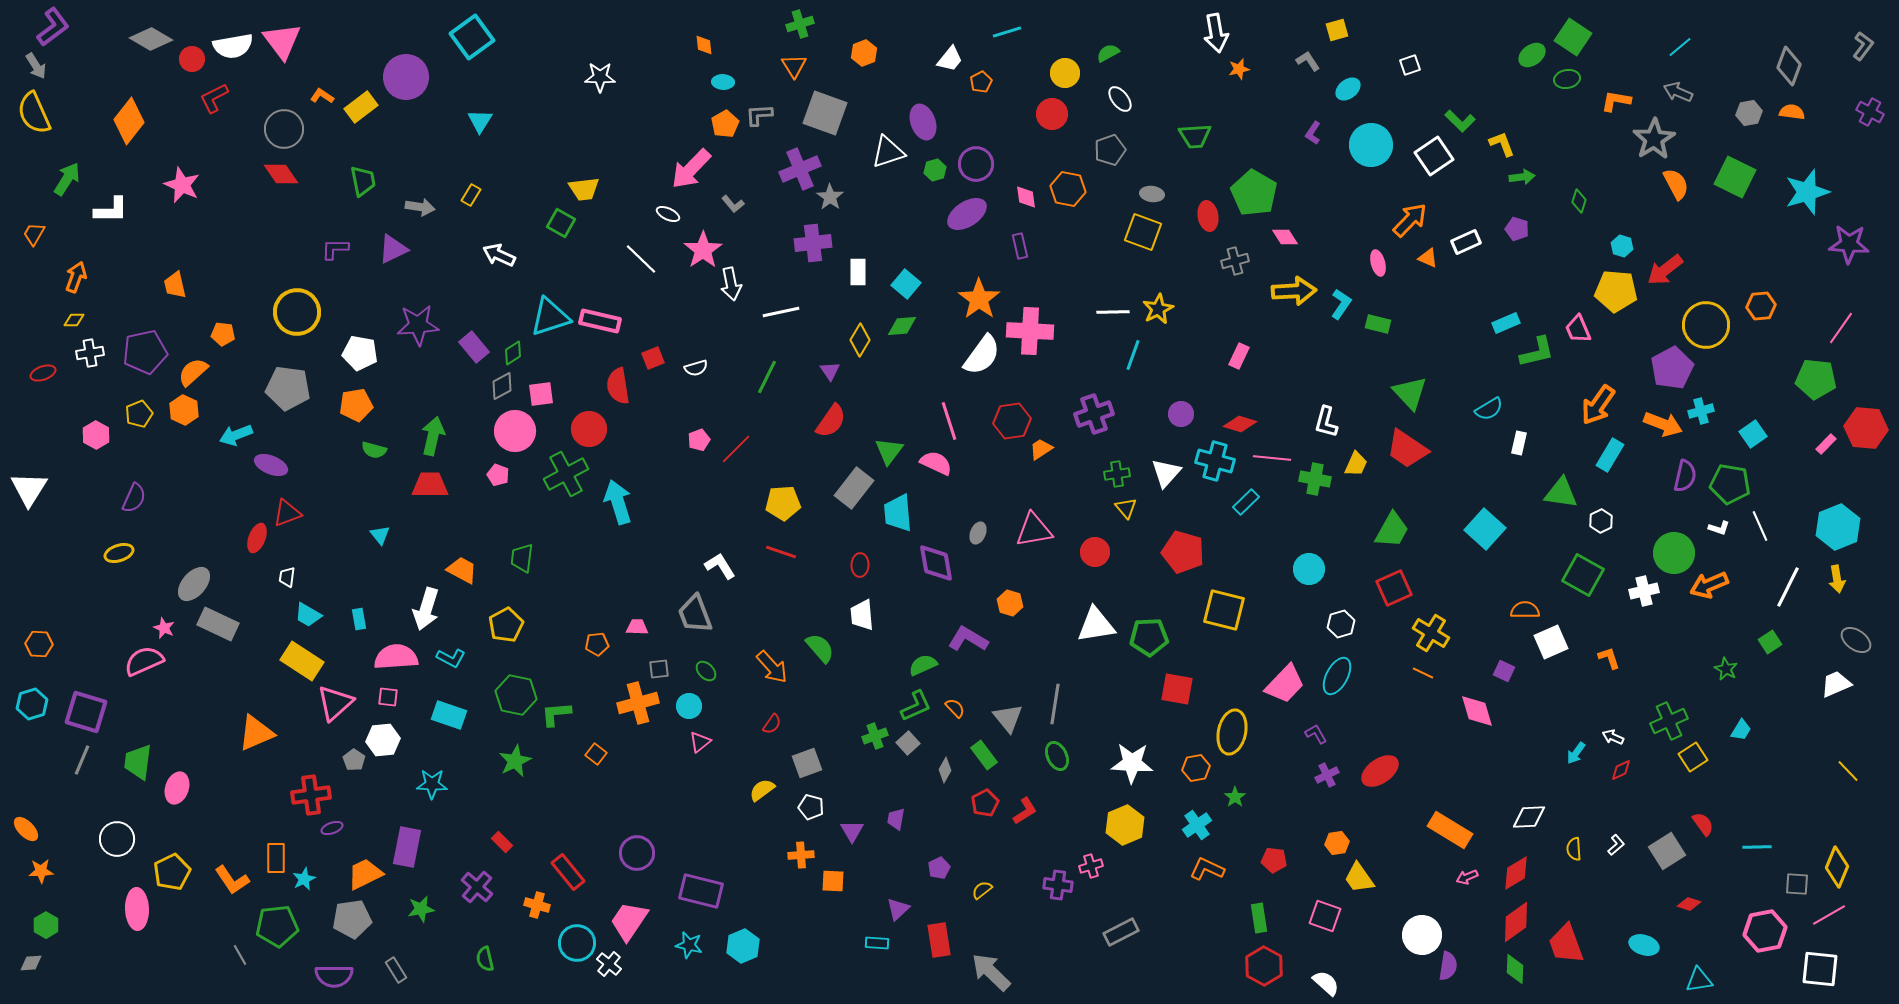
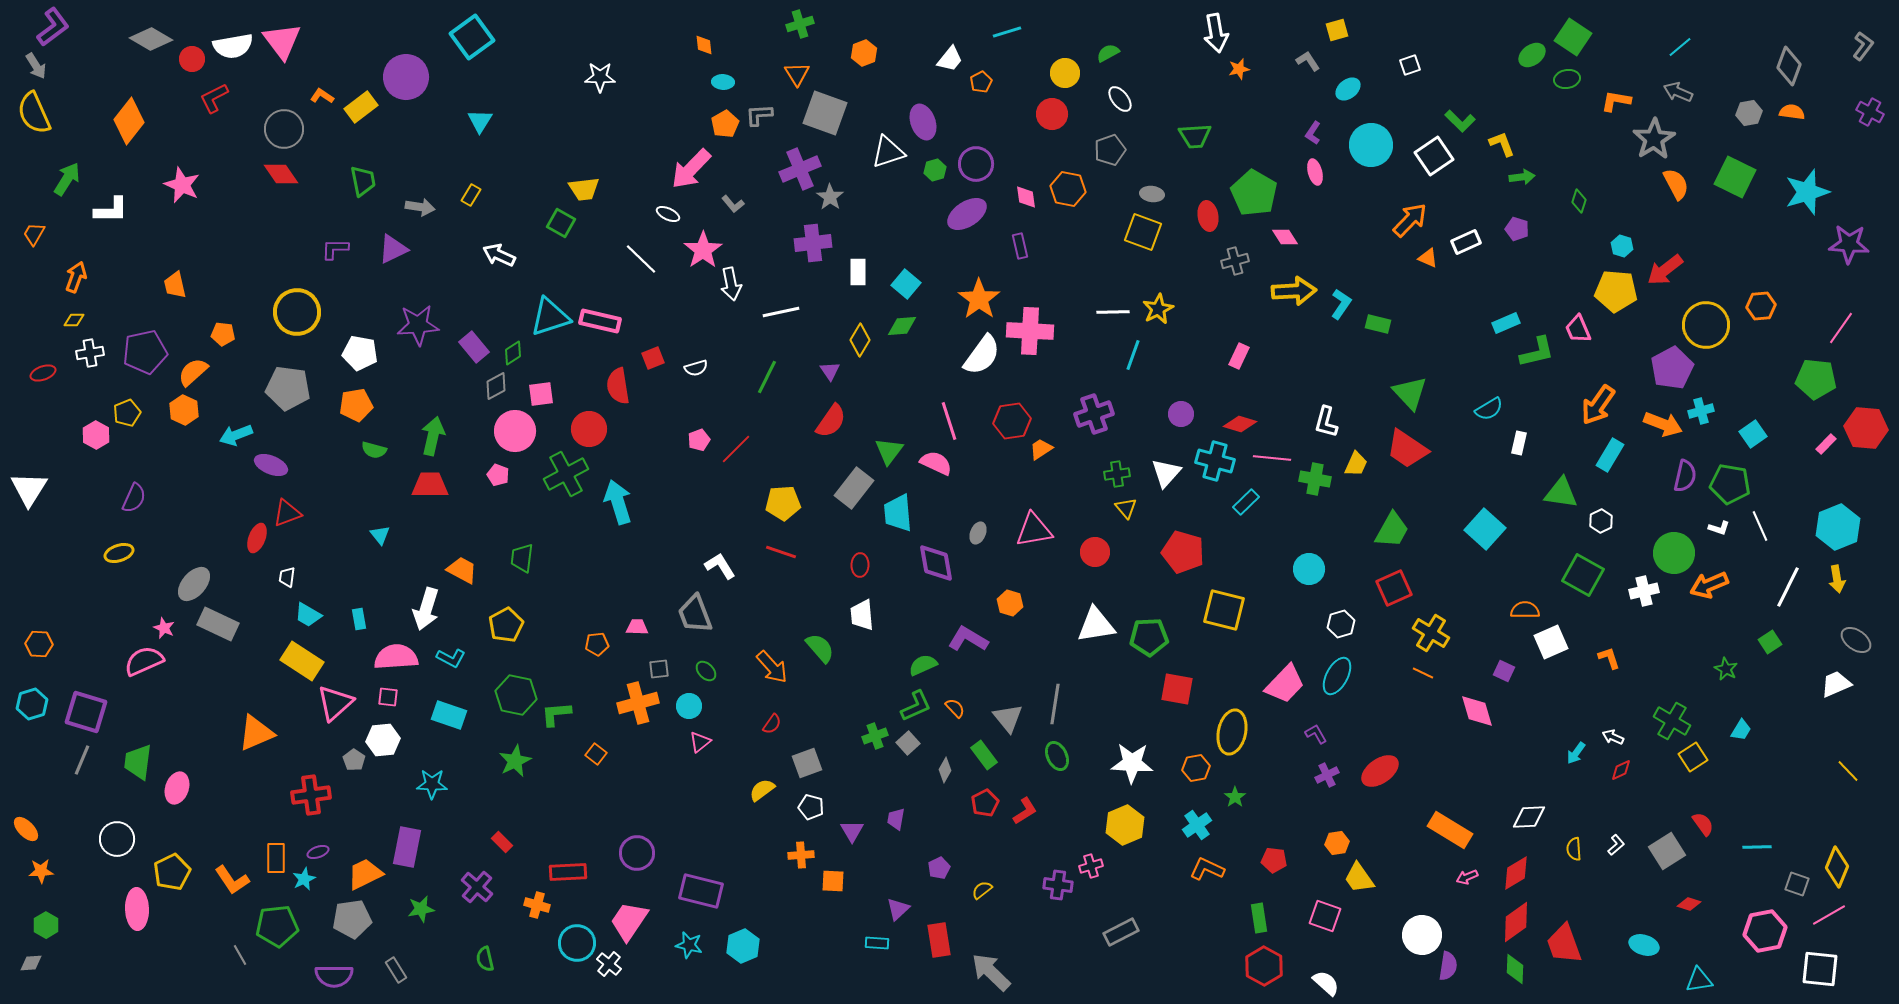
orange triangle at (794, 66): moved 3 px right, 8 px down
pink ellipse at (1378, 263): moved 63 px left, 91 px up
gray diamond at (502, 386): moved 6 px left
yellow pentagon at (139, 414): moved 12 px left, 1 px up
green cross at (1669, 721): moved 3 px right; rotated 36 degrees counterclockwise
purple ellipse at (332, 828): moved 14 px left, 24 px down
red rectangle at (568, 872): rotated 54 degrees counterclockwise
gray square at (1797, 884): rotated 15 degrees clockwise
red trapezoid at (1566, 944): moved 2 px left
